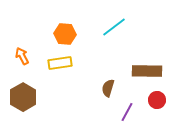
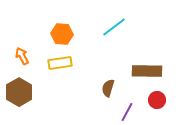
orange hexagon: moved 3 px left
brown hexagon: moved 4 px left, 5 px up
